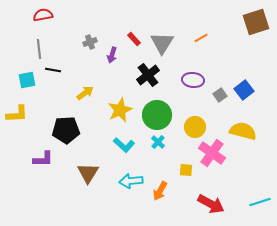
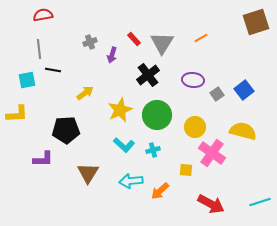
gray square: moved 3 px left, 1 px up
cyan cross: moved 5 px left, 8 px down; rotated 32 degrees clockwise
orange arrow: rotated 18 degrees clockwise
